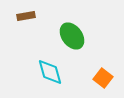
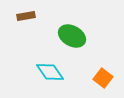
green ellipse: rotated 24 degrees counterclockwise
cyan diamond: rotated 20 degrees counterclockwise
